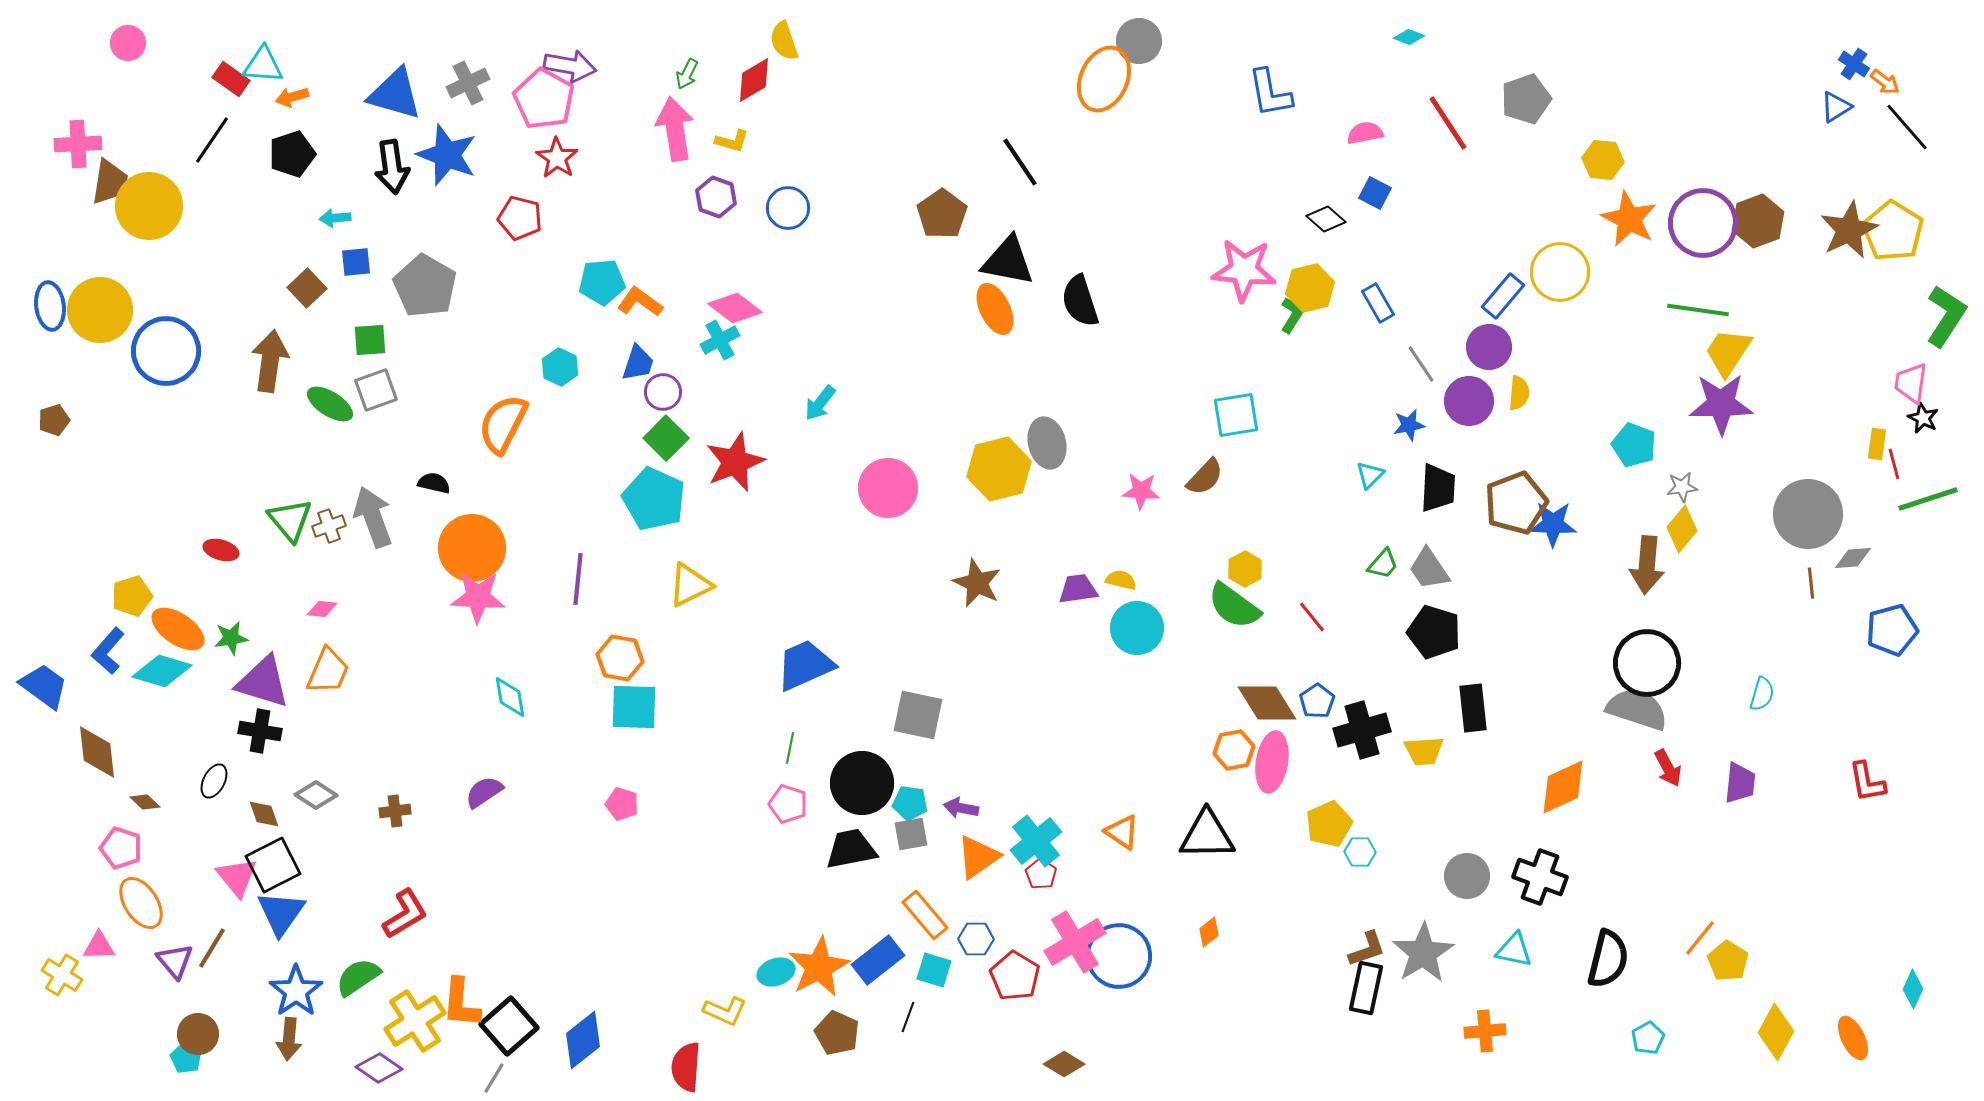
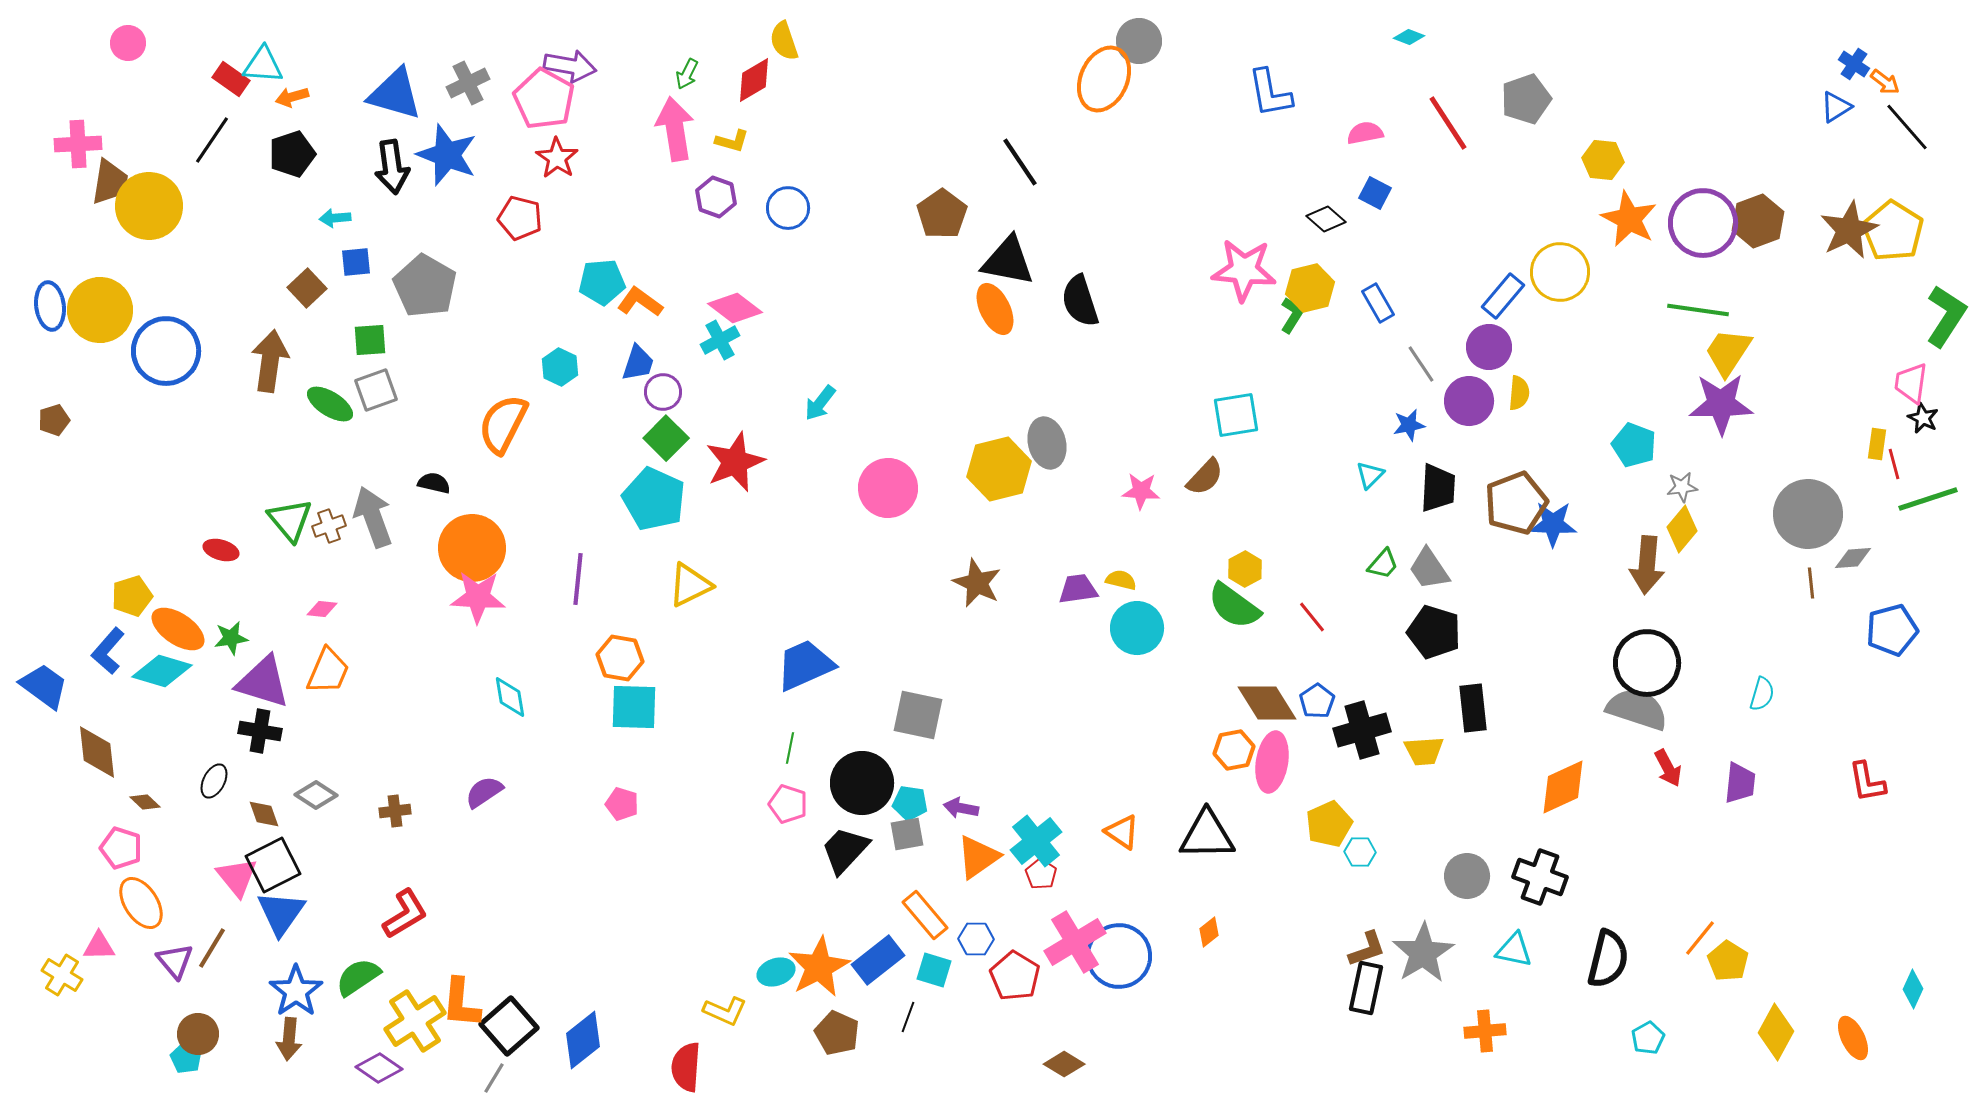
gray square at (911, 834): moved 4 px left
black trapezoid at (851, 849): moved 6 px left, 1 px down; rotated 36 degrees counterclockwise
